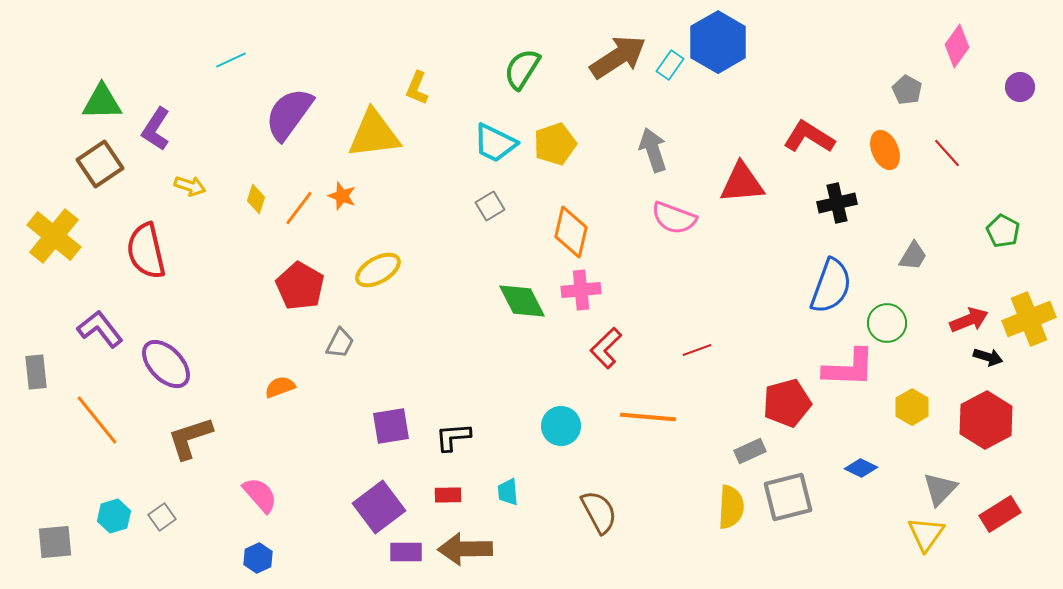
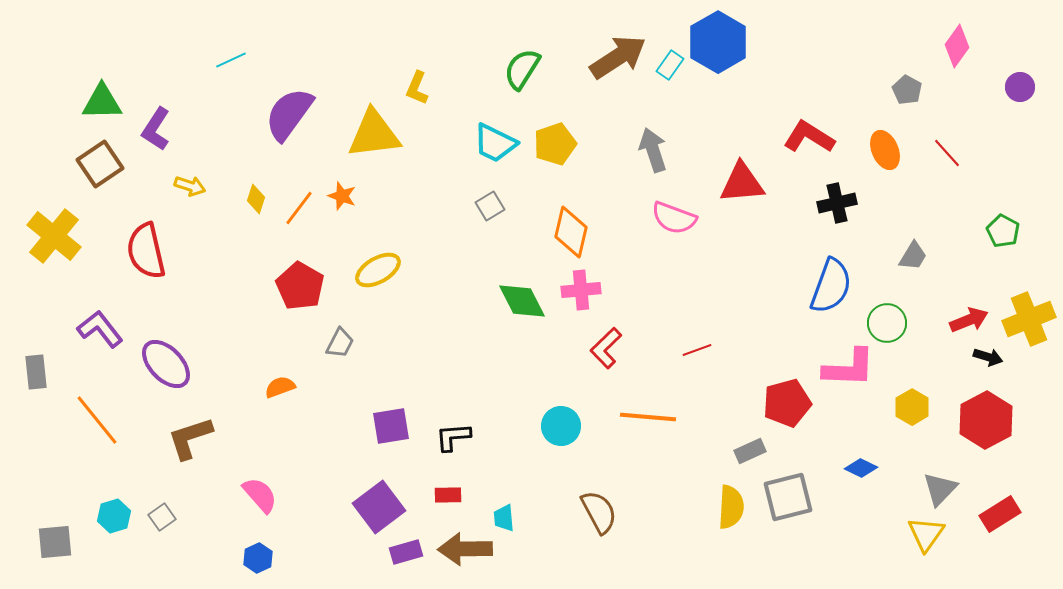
cyan trapezoid at (508, 492): moved 4 px left, 26 px down
purple rectangle at (406, 552): rotated 16 degrees counterclockwise
